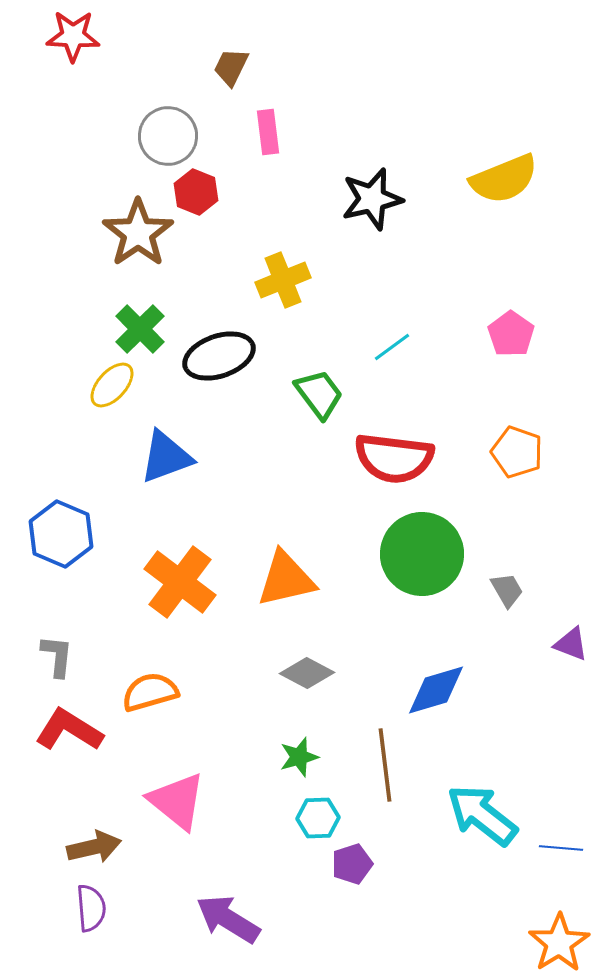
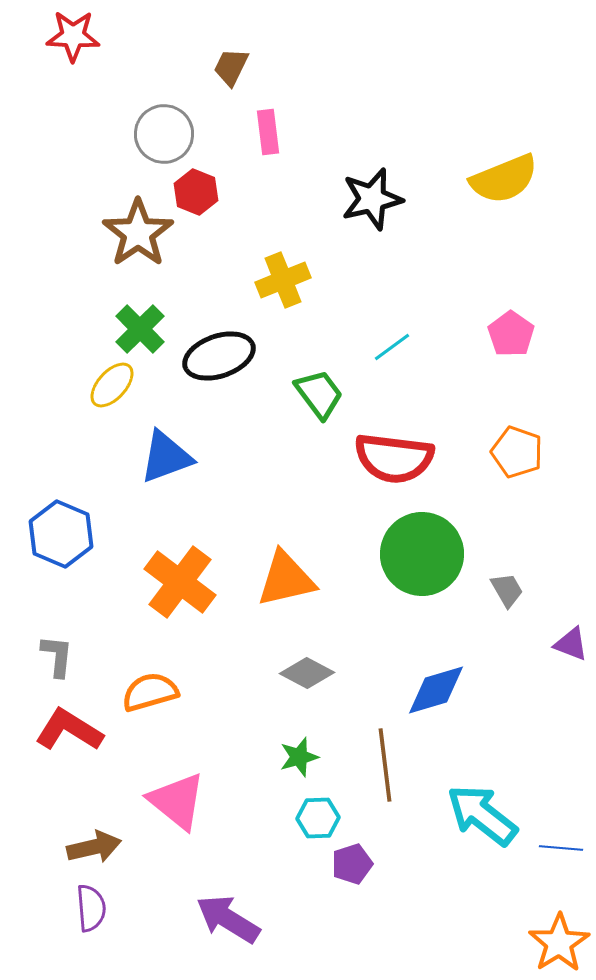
gray circle: moved 4 px left, 2 px up
